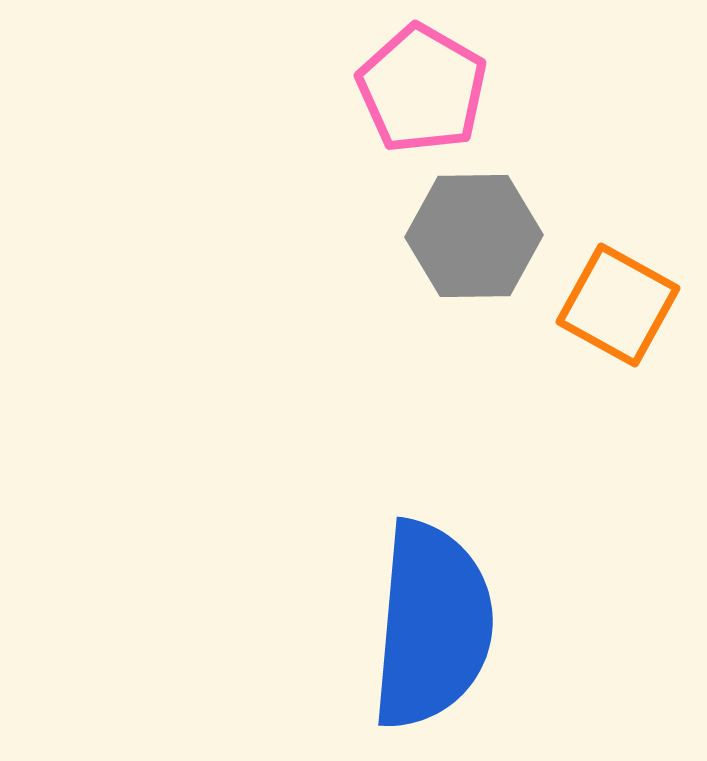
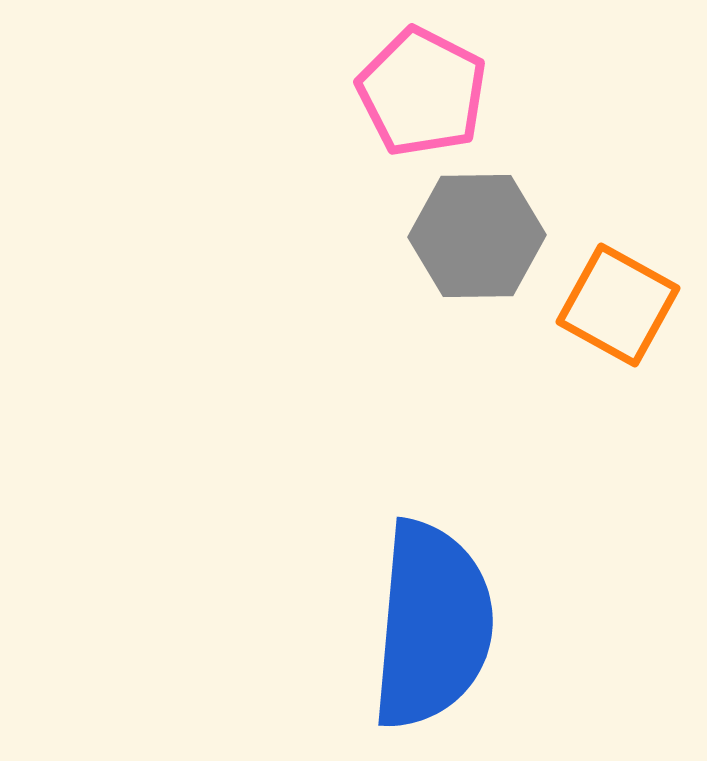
pink pentagon: moved 3 px down; rotated 3 degrees counterclockwise
gray hexagon: moved 3 px right
